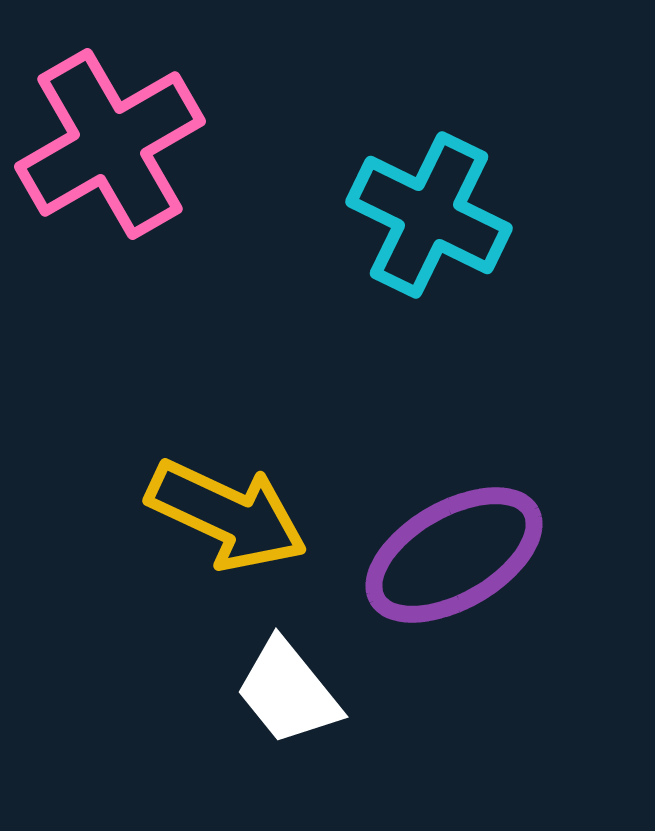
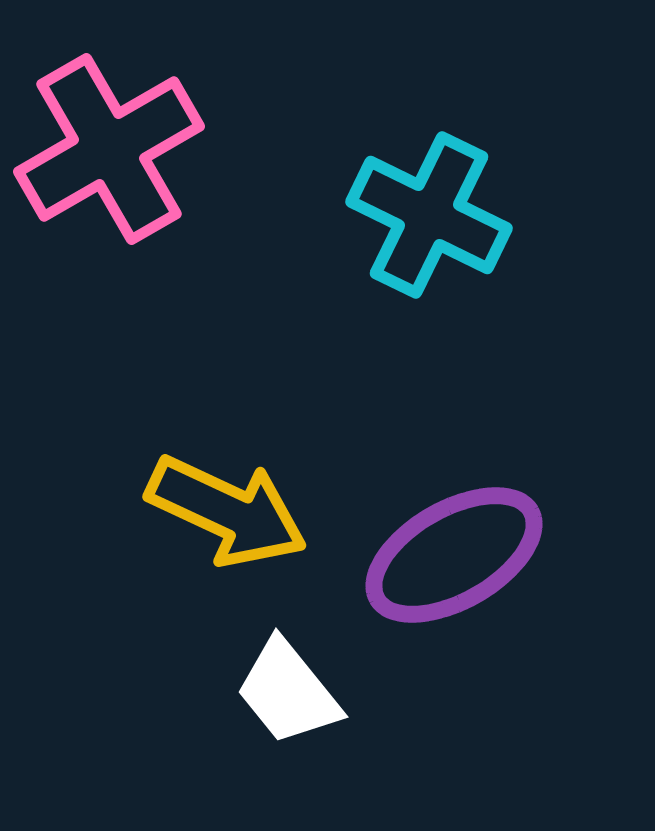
pink cross: moved 1 px left, 5 px down
yellow arrow: moved 4 px up
